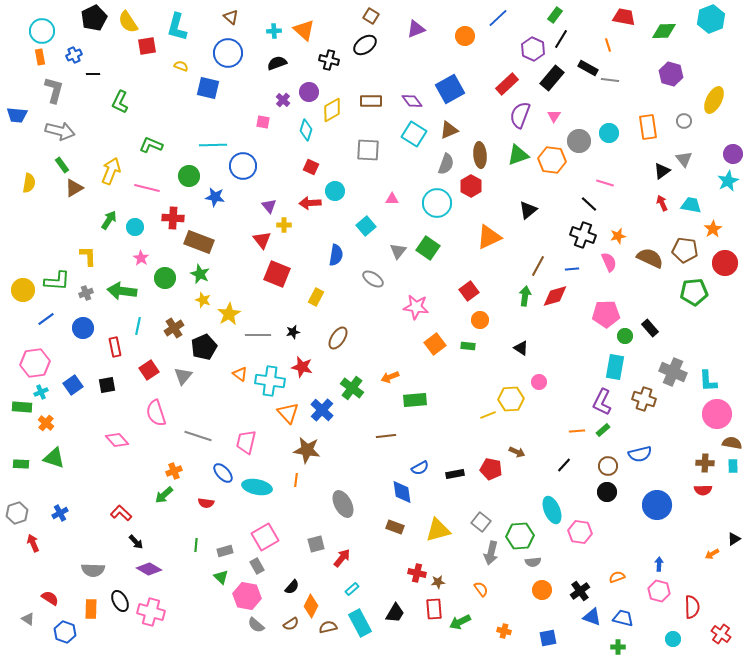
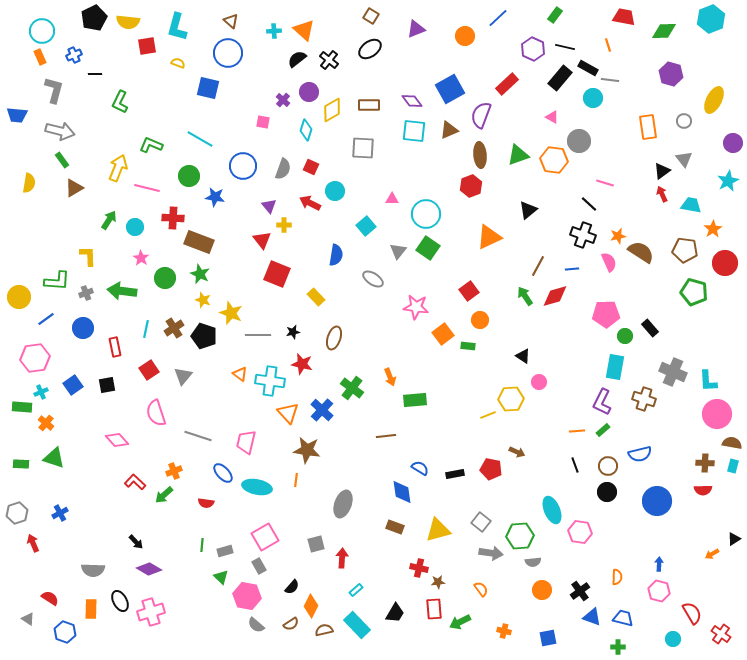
brown triangle at (231, 17): moved 4 px down
yellow semicircle at (128, 22): rotated 50 degrees counterclockwise
black line at (561, 39): moved 4 px right, 8 px down; rotated 72 degrees clockwise
black ellipse at (365, 45): moved 5 px right, 4 px down
orange rectangle at (40, 57): rotated 14 degrees counterclockwise
black cross at (329, 60): rotated 24 degrees clockwise
black semicircle at (277, 63): moved 20 px right, 4 px up; rotated 18 degrees counterclockwise
yellow semicircle at (181, 66): moved 3 px left, 3 px up
black line at (93, 74): moved 2 px right
black rectangle at (552, 78): moved 8 px right
brown rectangle at (371, 101): moved 2 px left, 4 px down
purple semicircle at (520, 115): moved 39 px left
pink triangle at (554, 116): moved 2 px left, 1 px down; rotated 32 degrees counterclockwise
cyan circle at (609, 133): moved 16 px left, 35 px up
cyan square at (414, 134): moved 3 px up; rotated 25 degrees counterclockwise
cyan line at (213, 145): moved 13 px left, 6 px up; rotated 32 degrees clockwise
gray square at (368, 150): moved 5 px left, 2 px up
purple circle at (733, 154): moved 11 px up
orange hexagon at (552, 160): moved 2 px right
gray semicircle at (446, 164): moved 163 px left, 5 px down
green rectangle at (62, 165): moved 5 px up
yellow arrow at (111, 171): moved 7 px right, 3 px up
red hexagon at (471, 186): rotated 10 degrees clockwise
red arrow at (310, 203): rotated 30 degrees clockwise
cyan circle at (437, 203): moved 11 px left, 11 px down
red arrow at (662, 203): moved 9 px up
brown semicircle at (650, 258): moved 9 px left, 6 px up; rotated 8 degrees clockwise
yellow circle at (23, 290): moved 4 px left, 7 px down
green pentagon at (694, 292): rotated 20 degrees clockwise
green arrow at (525, 296): rotated 42 degrees counterclockwise
yellow rectangle at (316, 297): rotated 72 degrees counterclockwise
yellow star at (229, 314): moved 2 px right, 1 px up; rotated 20 degrees counterclockwise
cyan line at (138, 326): moved 8 px right, 3 px down
brown ellipse at (338, 338): moved 4 px left; rotated 15 degrees counterclockwise
orange square at (435, 344): moved 8 px right, 10 px up
black pentagon at (204, 347): moved 11 px up; rotated 30 degrees counterclockwise
black triangle at (521, 348): moved 2 px right, 8 px down
pink hexagon at (35, 363): moved 5 px up
red star at (302, 367): moved 3 px up
orange arrow at (390, 377): rotated 90 degrees counterclockwise
black line at (564, 465): moved 11 px right; rotated 63 degrees counterclockwise
cyan rectangle at (733, 466): rotated 16 degrees clockwise
blue semicircle at (420, 468): rotated 120 degrees counterclockwise
gray ellipse at (343, 504): rotated 48 degrees clockwise
blue circle at (657, 505): moved 4 px up
red L-shape at (121, 513): moved 14 px right, 31 px up
green line at (196, 545): moved 6 px right
gray arrow at (491, 553): rotated 95 degrees counterclockwise
red arrow at (342, 558): rotated 36 degrees counterclockwise
gray rectangle at (257, 566): moved 2 px right
red cross at (417, 573): moved 2 px right, 5 px up
orange semicircle at (617, 577): rotated 112 degrees clockwise
cyan rectangle at (352, 589): moved 4 px right, 1 px down
red semicircle at (692, 607): moved 6 px down; rotated 30 degrees counterclockwise
pink cross at (151, 612): rotated 32 degrees counterclockwise
cyan rectangle at (360, 623): moved 3 px left, 2 px down; rotated 16 degrees counterclockwise
brown semicircle at (328, 627): moved 4 px left, 3 px down
